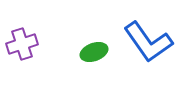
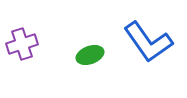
green ellipse: moved 4 px left, 3 px down
